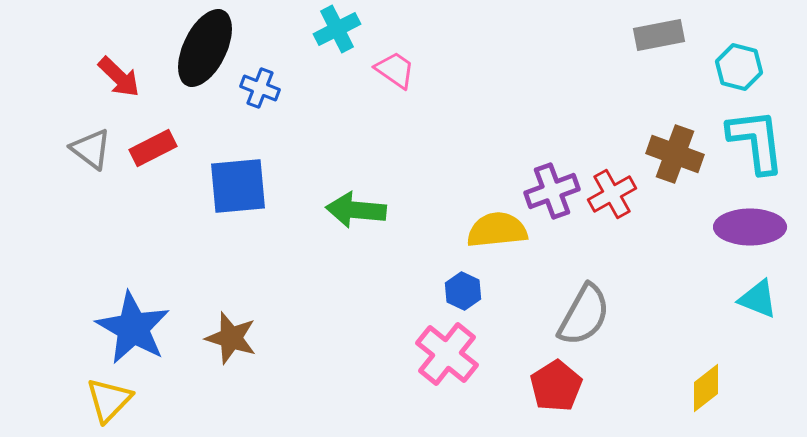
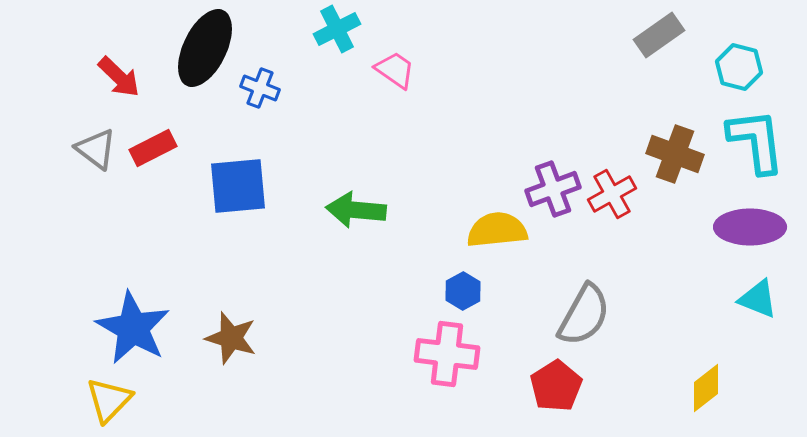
gray rectangle: rotated 24 degrees counterclockwise
gray triangle: moved 5 px right
purple cross: moved 1 px right, 2 px up
blue hexagon: rotated 6 degrees clockwise
pink cross: rotated 32 degrees counterclockwise
